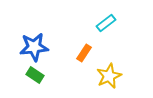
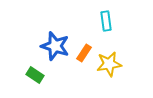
cyan rectangle: moved 2 px up; rotated 60 degrees counterclockwise
blue star: moved 21 px right, 1 px up; rotated 24 degrees clockwise
yellow star: moved 12 px up; rotated 15 degrees clockwise
